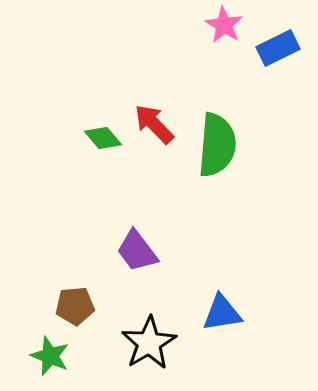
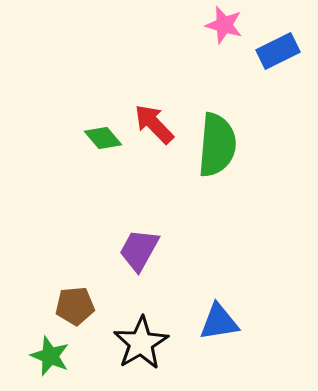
pink star: rotated 15 degrees counterclockwise
blue rectangle: moved 3 px down
purple trapezoid: moved 2 px right, 1 px up; rotated 66 degrees clockwise
blue triangle: moved 3 px left, 9 px down
black star: moved 8 px left
